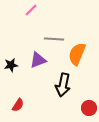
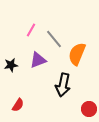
pink line: moved 20 px down; rotated 16 degrees counterclockwise
gray line: rotated 48 degrees clockwise
red circle: moved 1 px down
